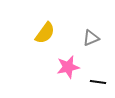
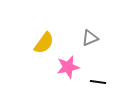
yellow semicircle: moved 1 px left, 10 px down
gray triangle: moved 1 px left
